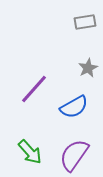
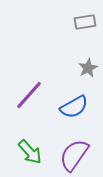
purple line: moved 5 px left, 6 px down
